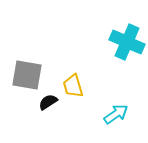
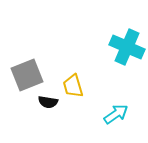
cyan cross: moved 5 px down
gray square: rotated 32 degrees counterclockwise
black semicircle: rotated 138 degrees counterclockwise
